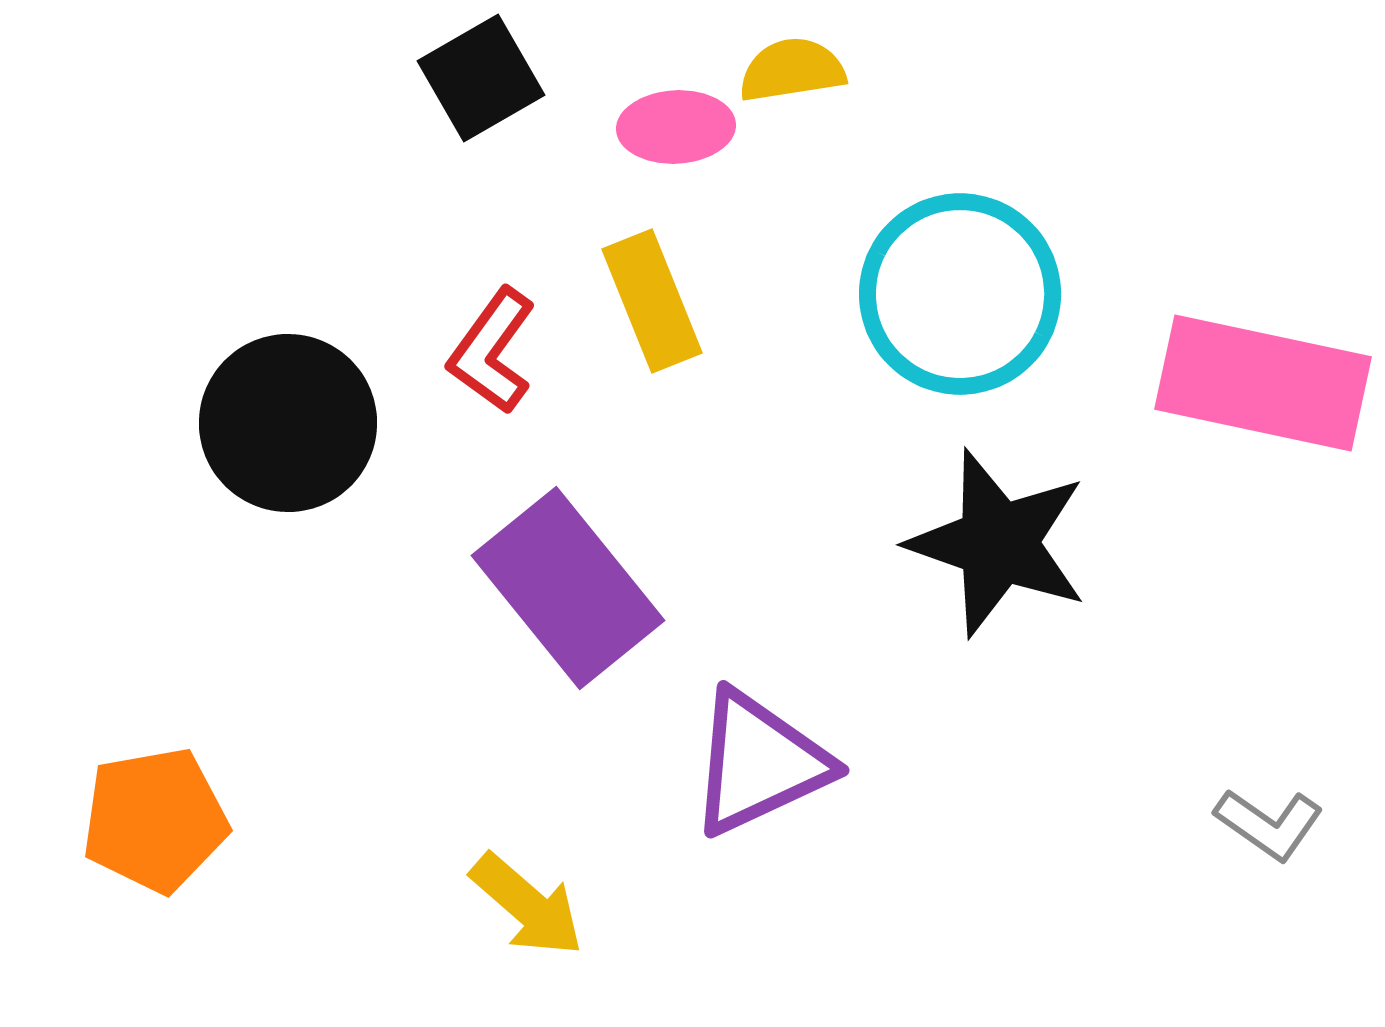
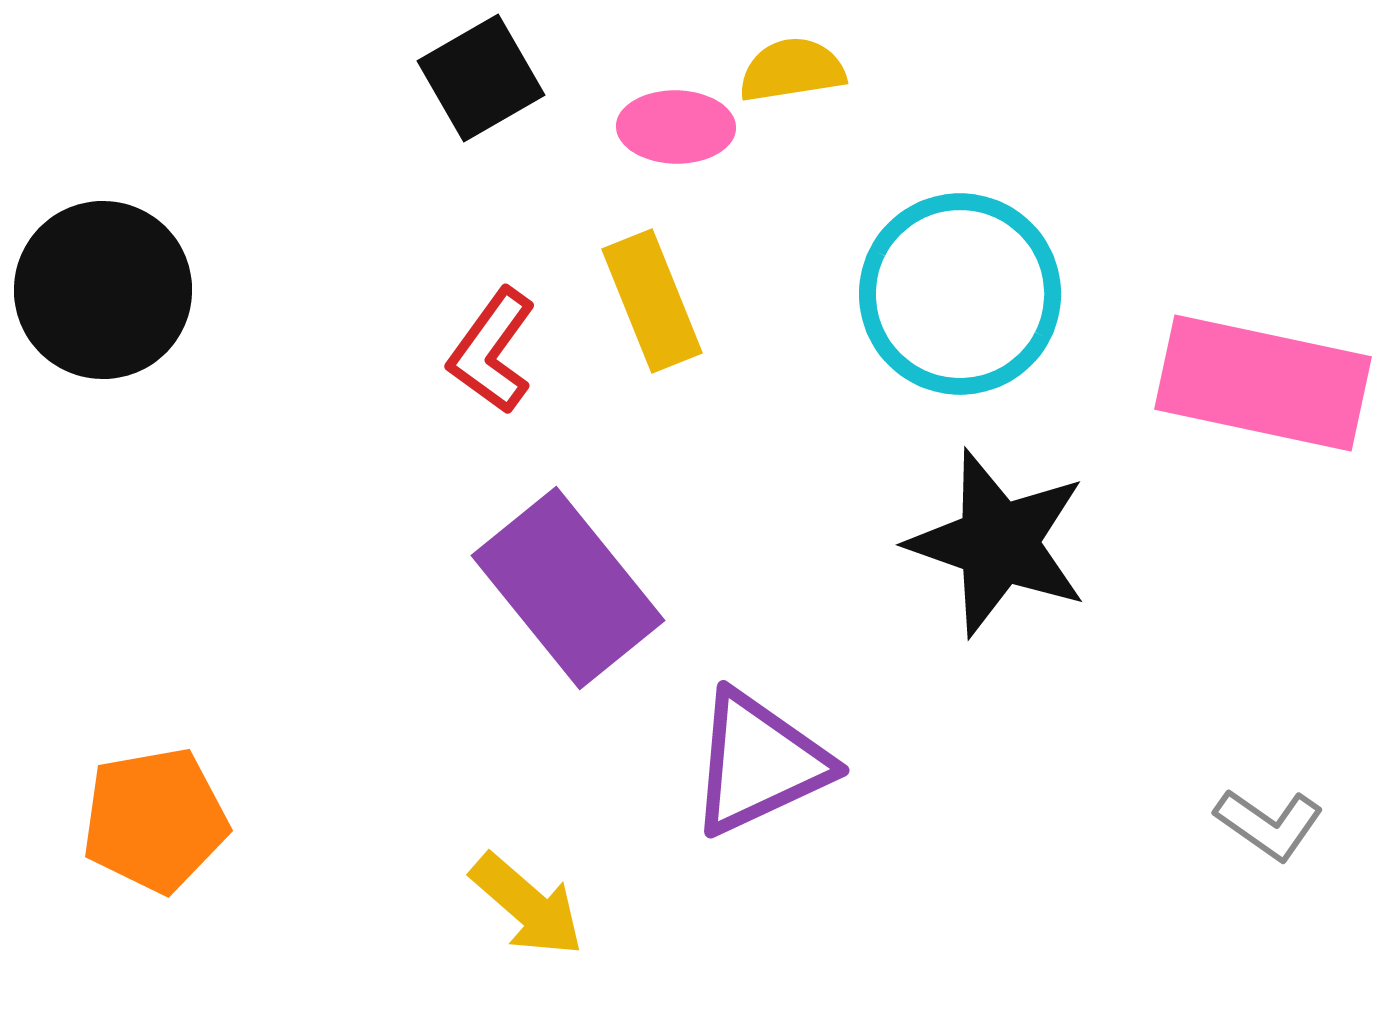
pink ellipse: rotated 4 degrees clockwise
black circle: moved 185 px left, 133 px up
